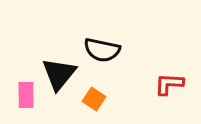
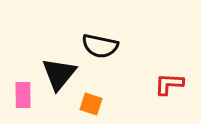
black semicircle: moved 2 px left, 4 px up
pink rectangle: moved 3 px left
orange square: moved 3 px left, 5 px down; rotated 15 degrees counterclockwise
